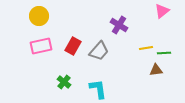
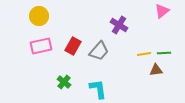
yellow line: moved 2 px left, 6 px down
